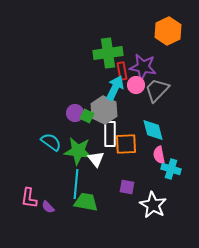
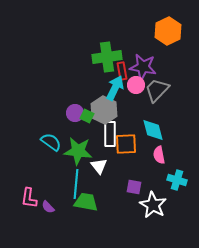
green cross: moved 1 px left, 4 px down
white triangle: moved 3 px right, 7 px down
cyan cross: moved 6 px right, 11 px down
purple square: moved 7 px right
